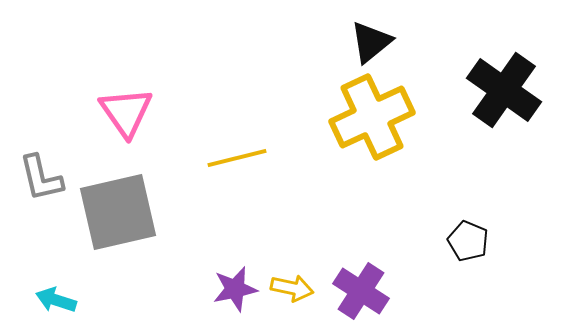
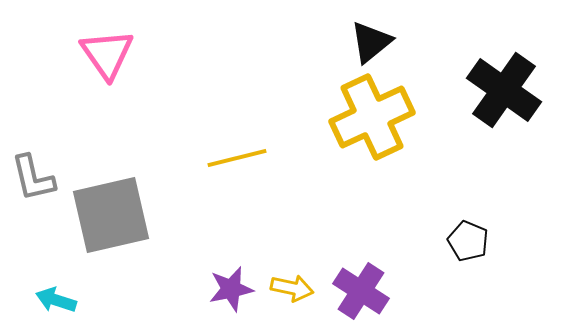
pink triangle: moved 19 px left, 58 px up
gray L-shape: moved 8 px left
gray square: moved 7 px left, 3 px down
purple star: moved 4 px left
